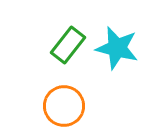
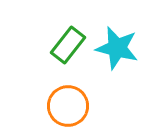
orange circle: moved 4 px right
